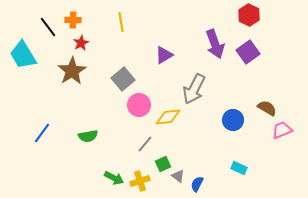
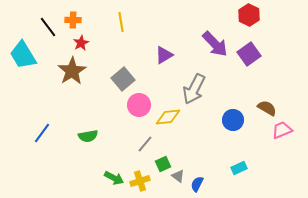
purple arrow: rotated 24 degrees counterclockwise
purple square: moved 1 px right, 2 px down
cyan rectangle: rotated 49 degrees counterclockwise
